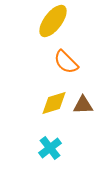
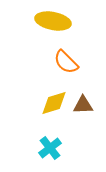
yellow ellipse: rotated 64 degrees clockwise
